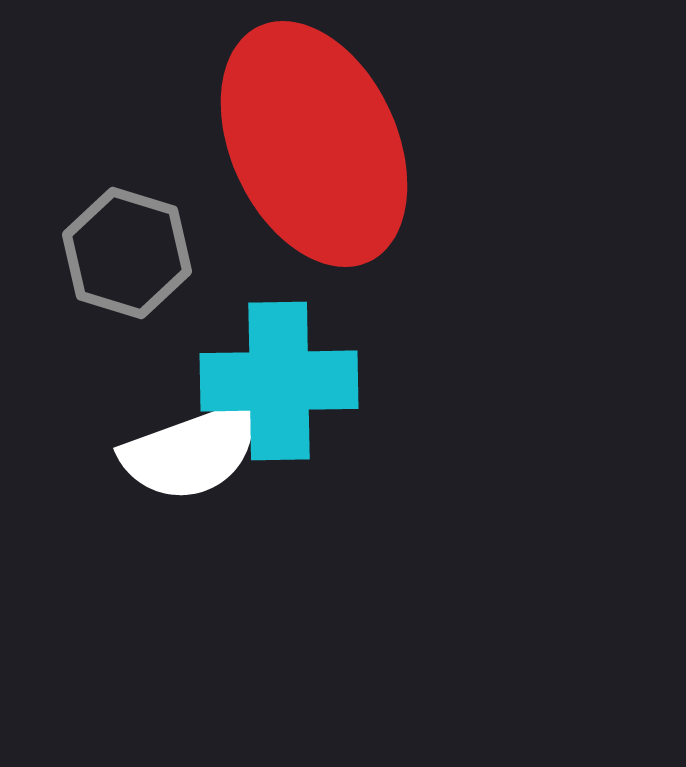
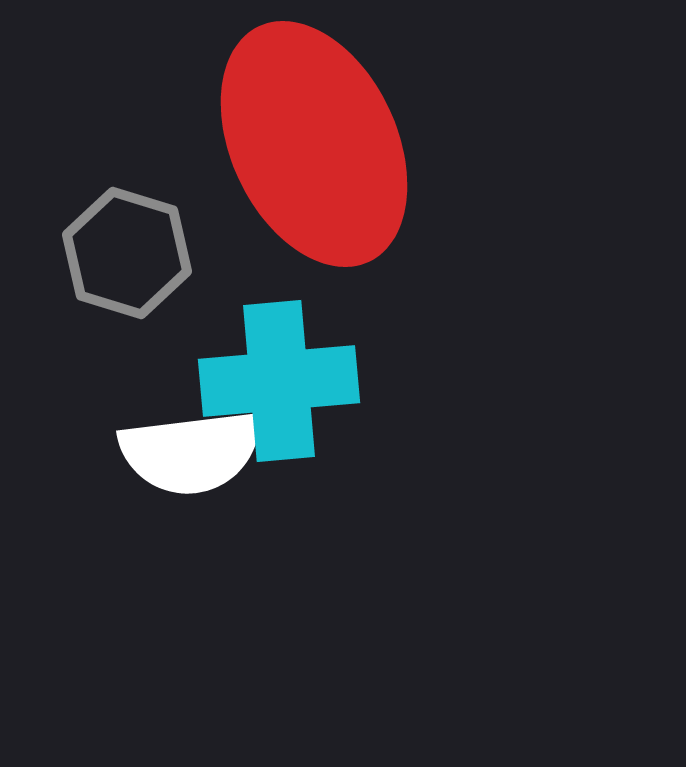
cyan cross: rotated 4 degrees counterclockwise
white semicircle: rotated 13 degrees clockwise
